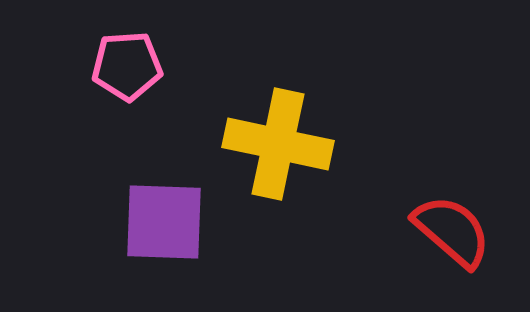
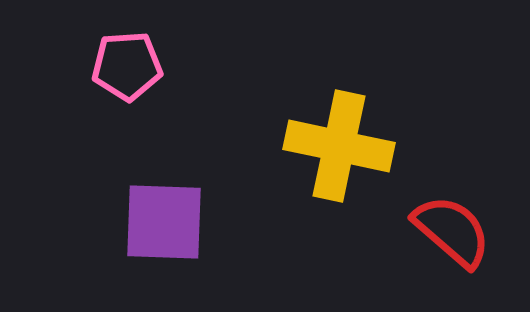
yellow cross: moved 61 px right, 2 px down
